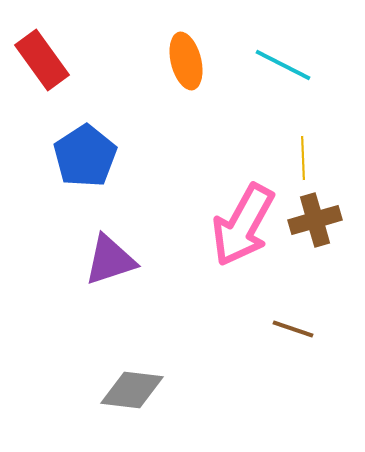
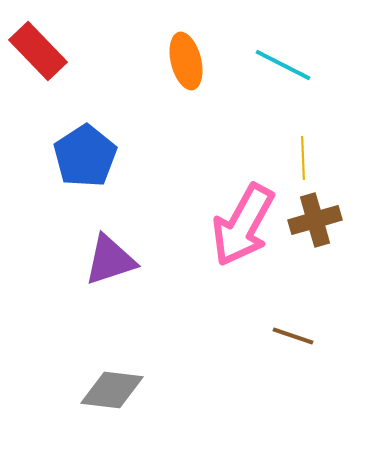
red rectangle: moved 4 px left, 9 px up; rotated 8 degrees counterclockwise
brown line: moved 7 px down
gray diamond: moved 20 px left
